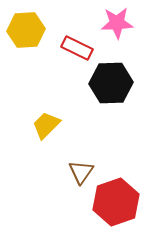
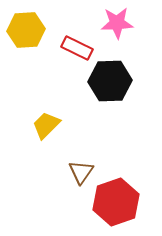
black hexagon: moved 1 px left, 2 px up
